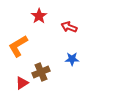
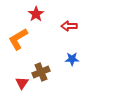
red star: moved 3 px left, 2 px up
red arrow: moved 1 px up; rotated 21 degrees counterclockwise
orange L-shape: moved 7 px up
red triangle: rotated 24 degrees counterclockwise
